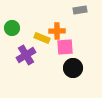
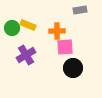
yellow rectangle: moved 14 px left, 13 px up
